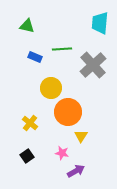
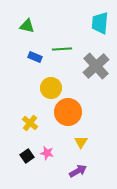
gray cross: moved 3 px right, 1 px down
yellow triangle: moved 6 px down
pink star: moved 15 px left
purple arrow: moved 2 px right
